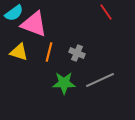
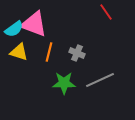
cyan semicircle: moved 16 px down
